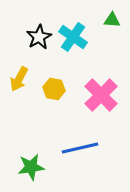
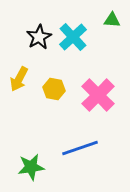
cyan cross: rotated 12 degrees clockwise
pink cross: moved 3 px left
blue line: rotated 6 degrees counterclockwise
